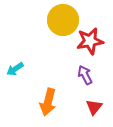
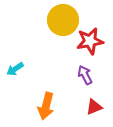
orange arrow: moved 2 px left, 4 px down
red triangle: rotated 30 degrees clockwise
